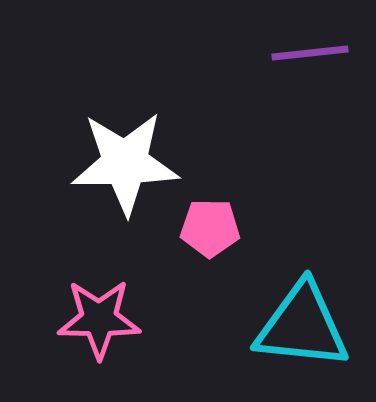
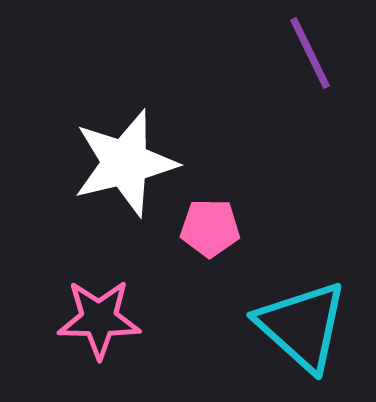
purple line: rotated 70 degrees clockwise
white star: rotated 13 degrees counterclockwise
cyan triangle: rotated 36 degrees clockwise
